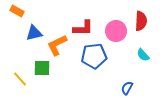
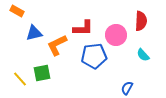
pink circle: moved 4 px down
green square: moved 5 px down; rotated 12 degrees counterclockwise
